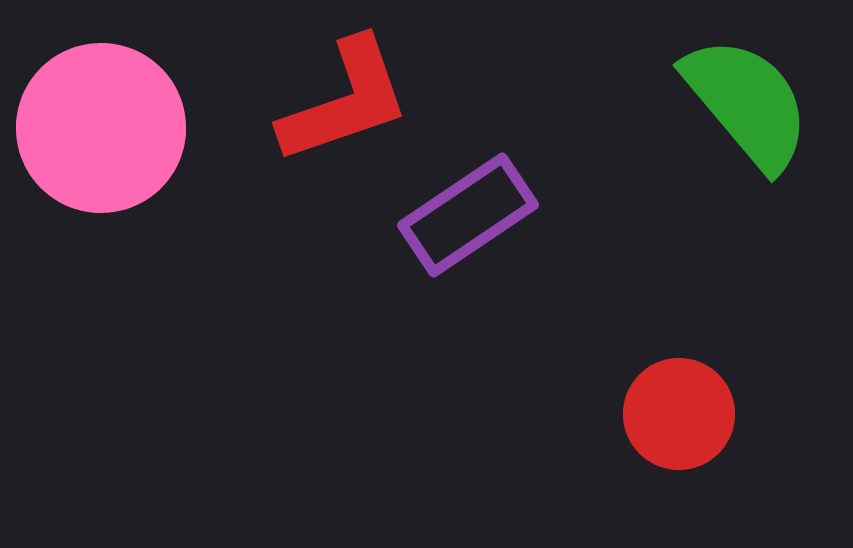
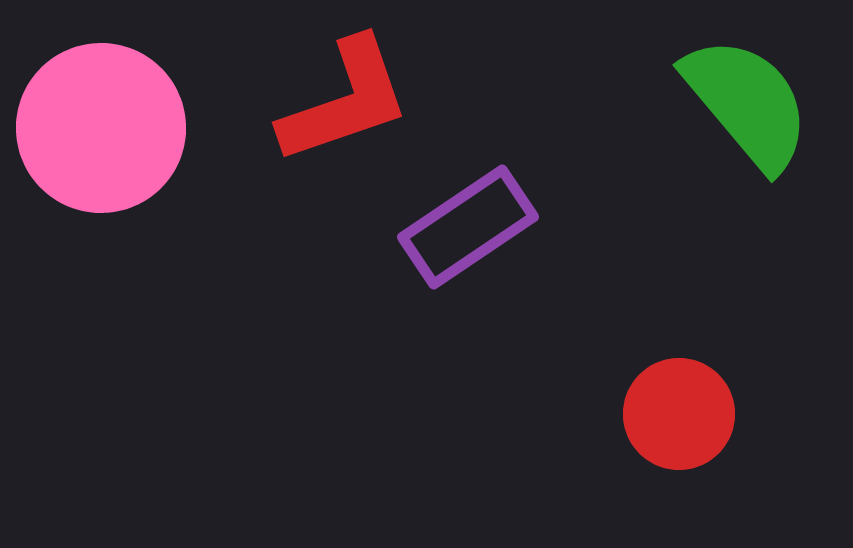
purple rectangle: moved 12 px down
